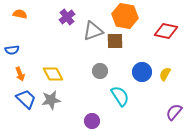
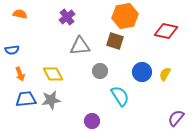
orange hexagon: rotated 20 degrees counterclockwise
gray triangle: moved 13 px left, 15 px down; rotated 15 degrees clockwise
brown square: rotated 18 degrees clockwise
blue trapezoid: rotated 50 degrees counterclockwise
purple semicircle: moved 2 px right, 6 px down
